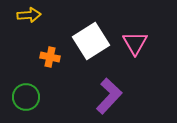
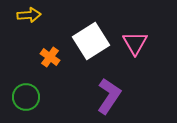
orange cross: rotated 24 degrees clockwise
purple L-shape: rotated 9 degrees counterclockwise
